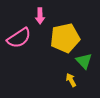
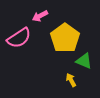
pink arrow: rotated 63 degrees clockwise
yellow pentagon: rotated 24 degrees counterclockwise
green triangle: rotated 24 degrees counterclockwise
